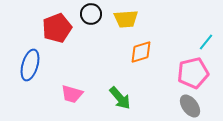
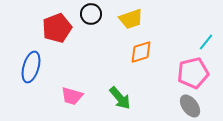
yellow trapezoid: moved 5 px right; rotated 15 degrees counterclockwise
blue ellipse: moved 1 px right, 2 px down
pink trapezoid: moved 2 px down
